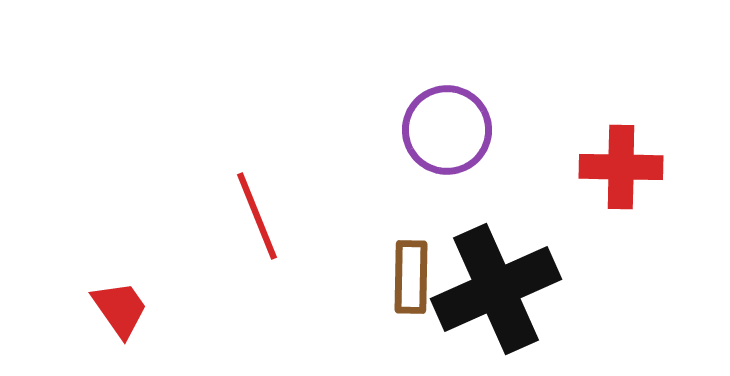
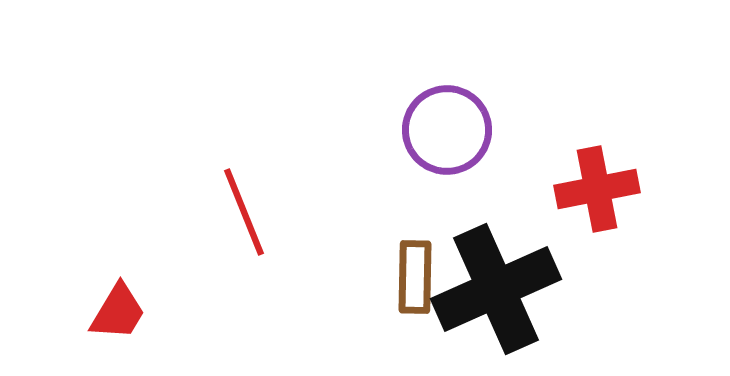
red cross: moved 24 px left, 22 px down; rotated 12 degrees counterclockwise
red line: moved 13 px left, 4 px up
brown rectangle: moved 4 px right
red trapezoid: moved 2 px left, 3 px down; rotated 66 degrees clockwise
